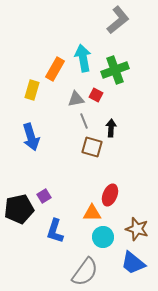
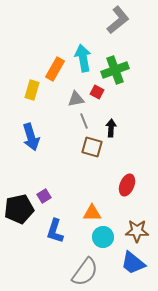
red square: moved 1 px right, 3 px up
red ellipse: moved 17 px right, 10 px up
brown star: moved 2 px down; rotated 15 degrees counterclockwise
